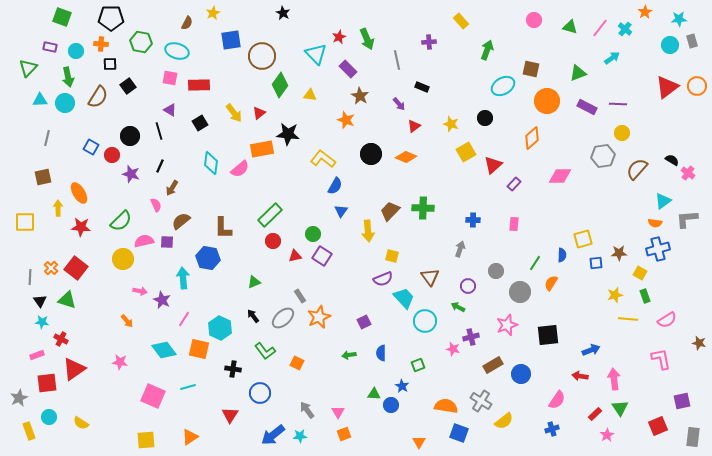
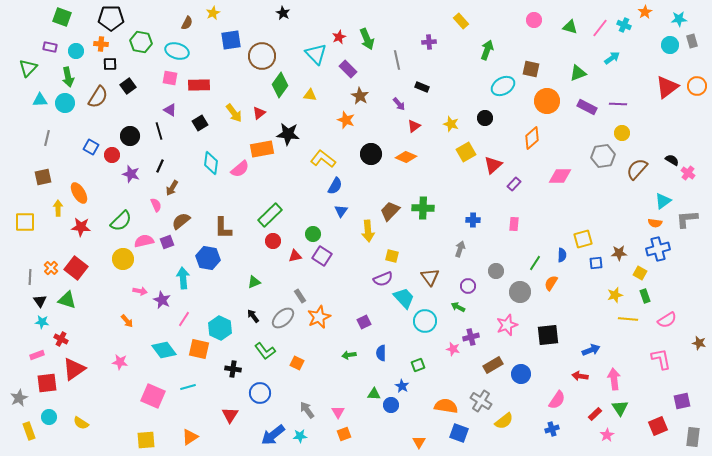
cyan cross at (625, 29): moved 1 px left, 4 px up; rotated 16 degrees counterclockwise
purple square at (167, 242): rotated 24 degrees counterclockwise
